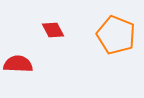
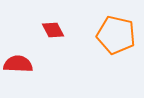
orange pentagon: rotated 9 degrees counterclockwise
